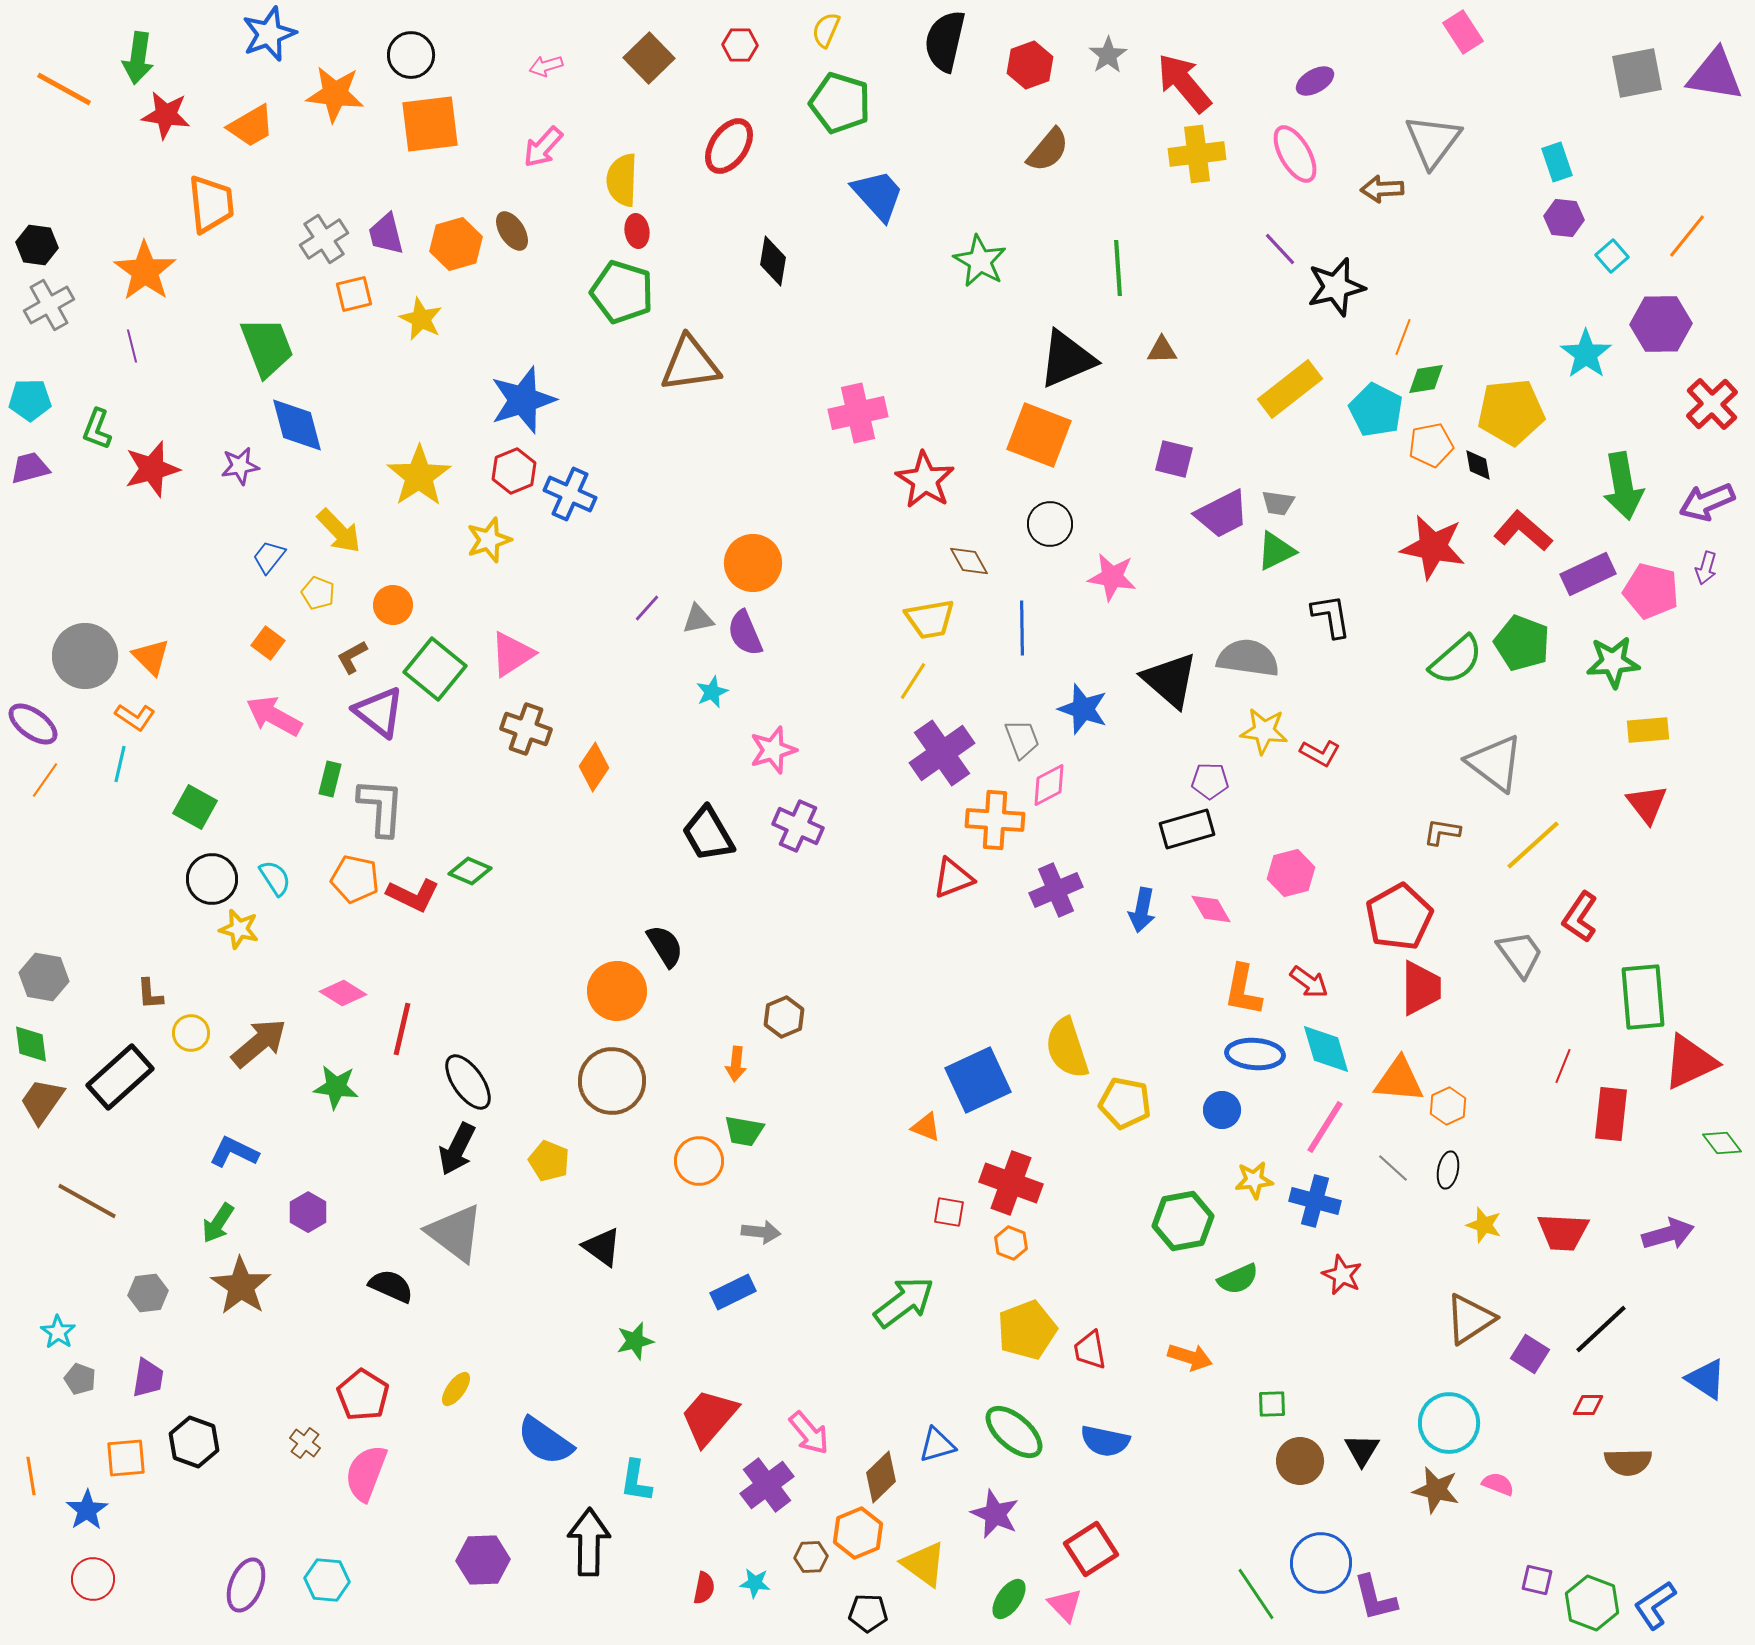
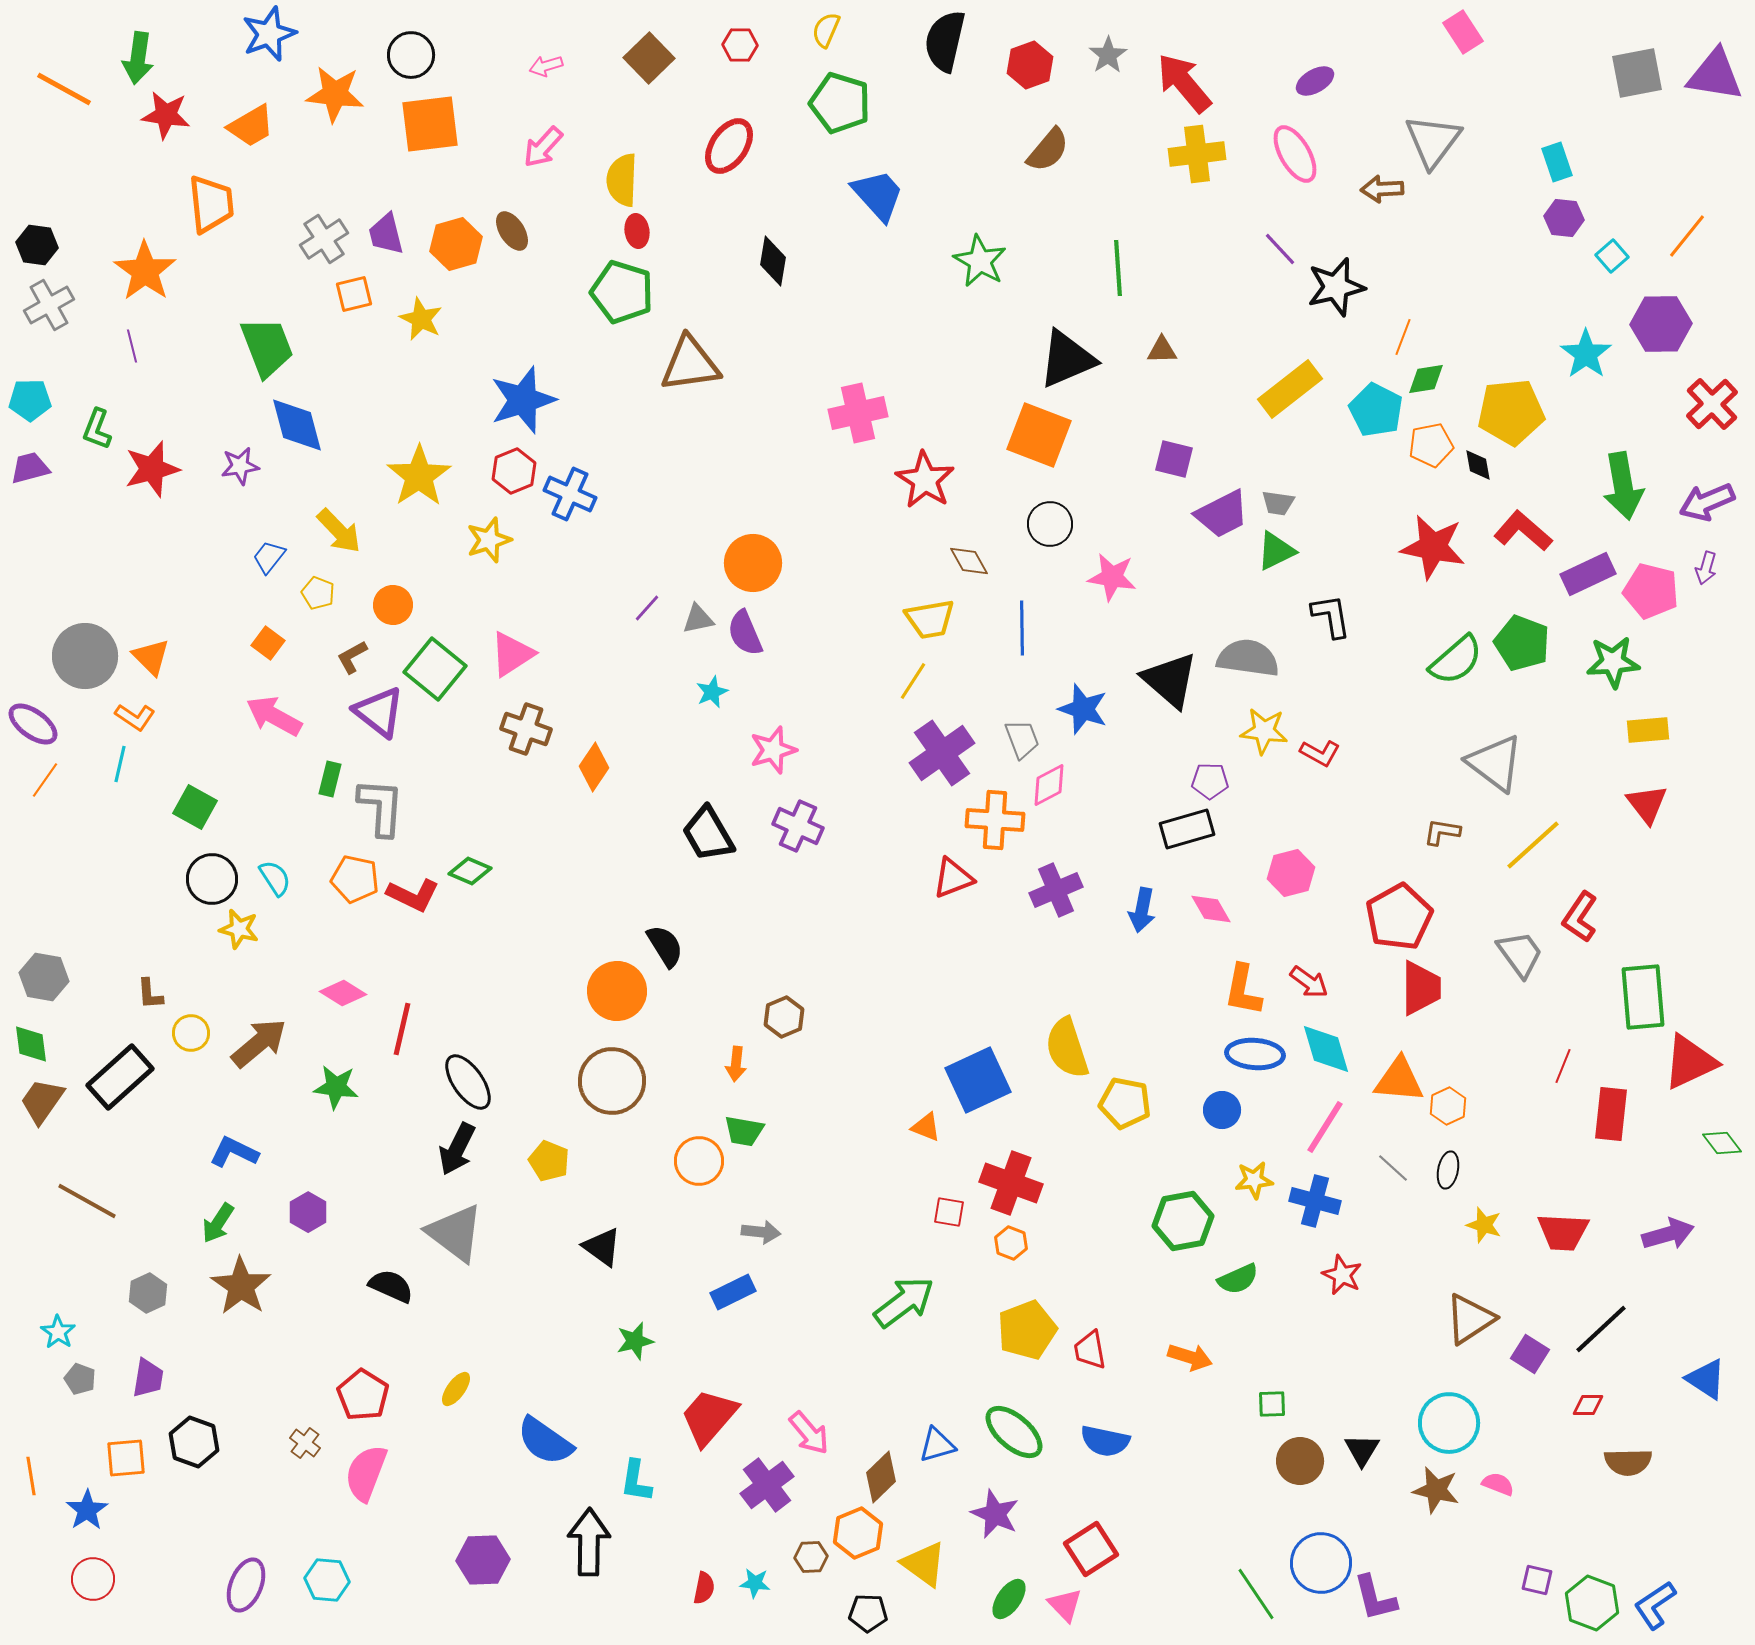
gray hexagon at (148, 1293): rotated 18 degrees counterclockwise
